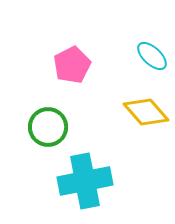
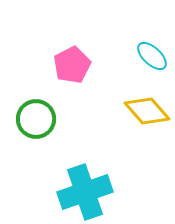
yellow diamond: moved 1 px right, 1 px up
green circle: moved 12 px left, 8 px up
cyan cross: moved 11 px down; rotated 8 degrees counterclockwise
